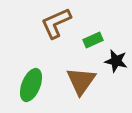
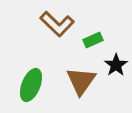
brown L-shape: moved 1 px right, 1 px down; rotated 112 degrees counterclockwise
black star: moved 4 px down; rotated 25 degrees clockwise
